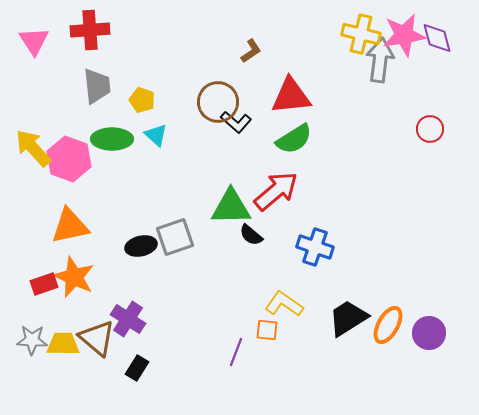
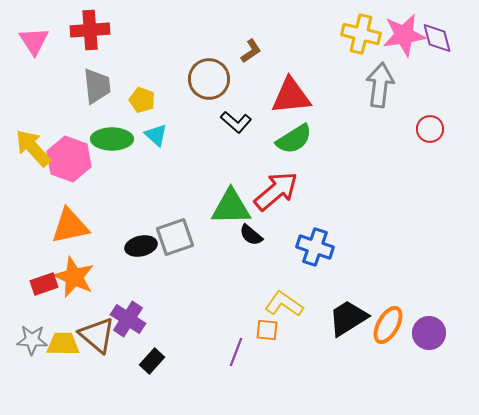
gray arrow: moved 25 px down
brown circle: moved 9 px left, 23 px up
brown triangle: moved 3 px up
black rectangle: moved 15 px right, 7 px up; rotated 10 degrees clockwise
